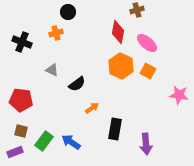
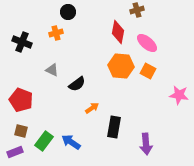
orange hexagon: rotated 20 degrees counterclockwise
red pentagon: rotated 15 degrees clockwise
black rectangle: moved 1 px left, 2 px up
